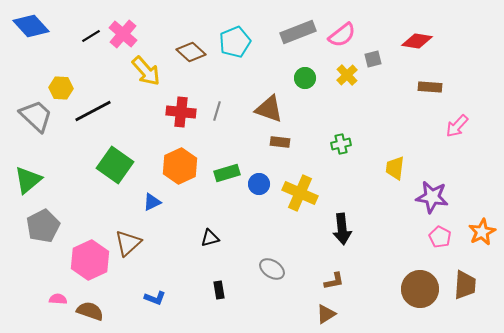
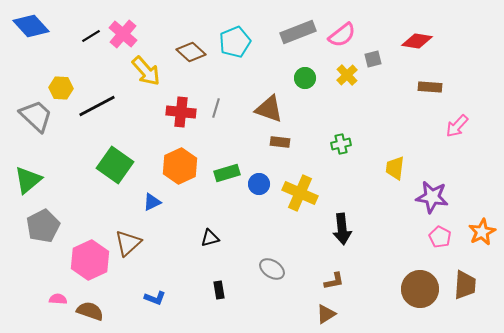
black line at (93, 111): moved 4 px right, 5 px up
gray line at (217, 111): moved 1 px left, 3 px up
